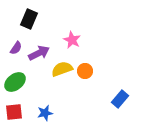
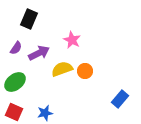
red square: rotated 30 degrees clockwise
